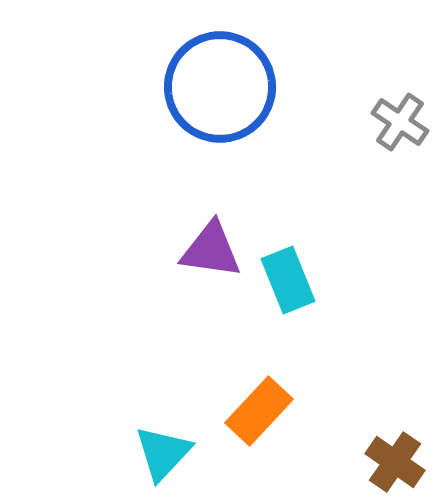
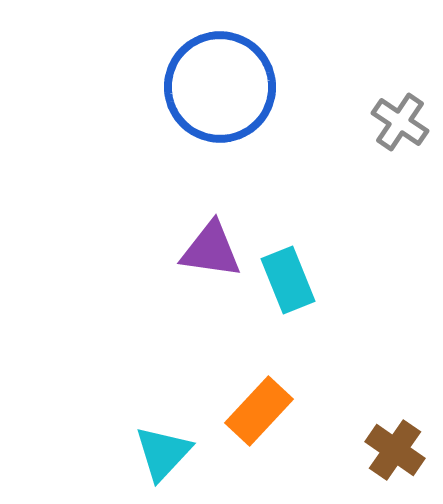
brown cross: moved 12 px up
